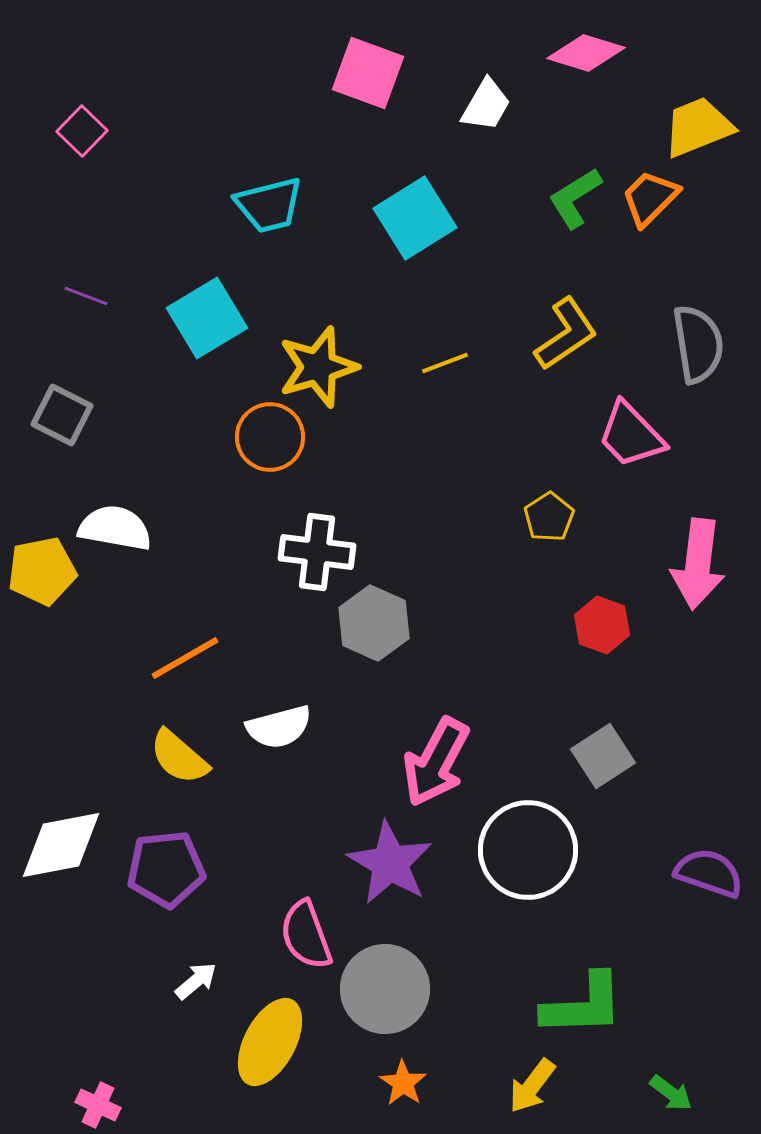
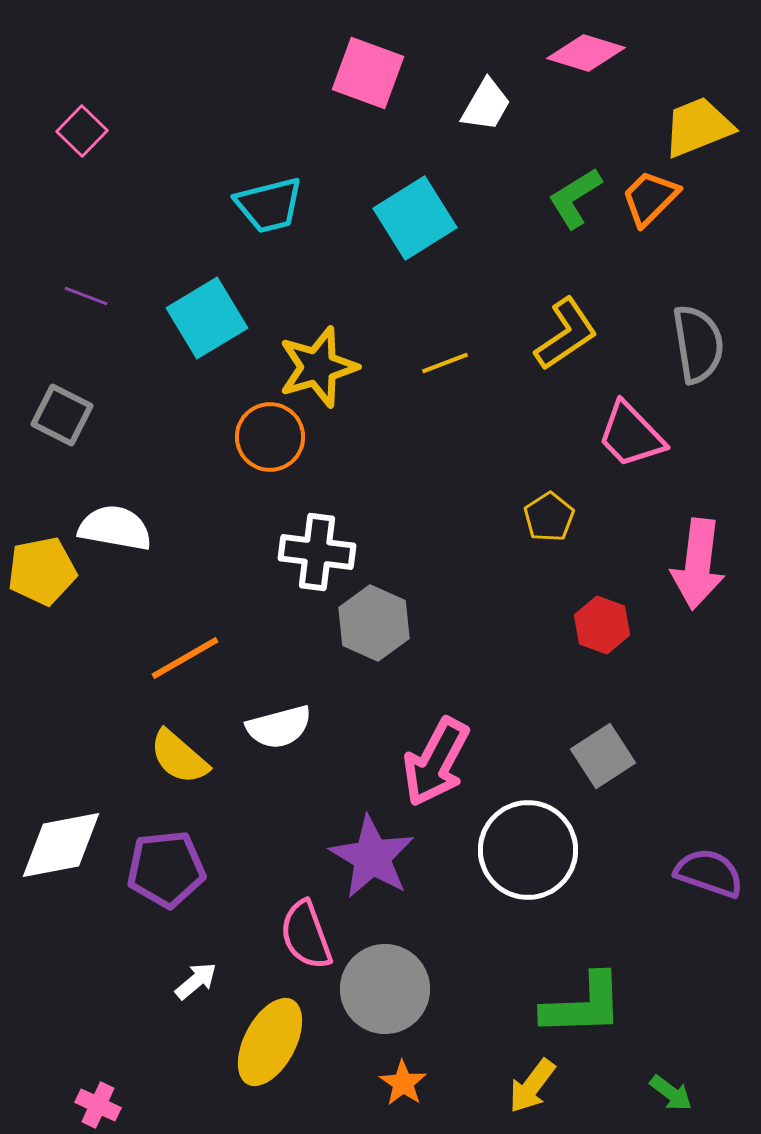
purple star at (390, 863): moved 18 px left, 6 px up
